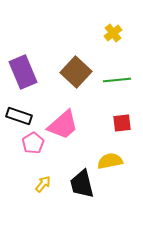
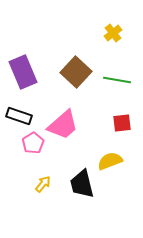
green line: rotated 16 degrees clockwise
yellow semicircle: rotated 10 degrees counterclockwise
